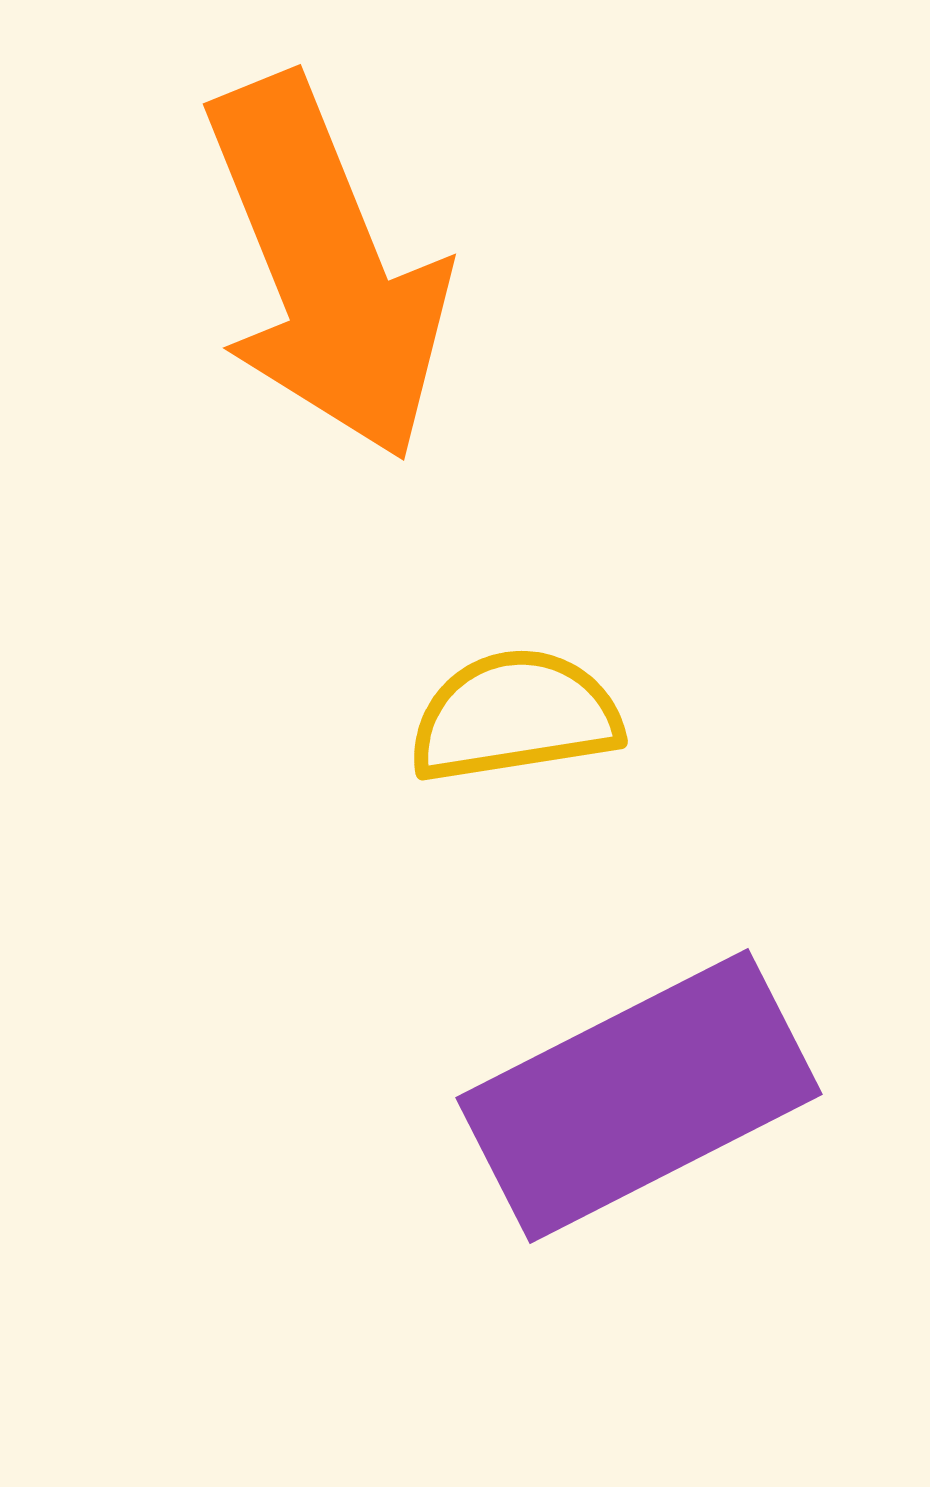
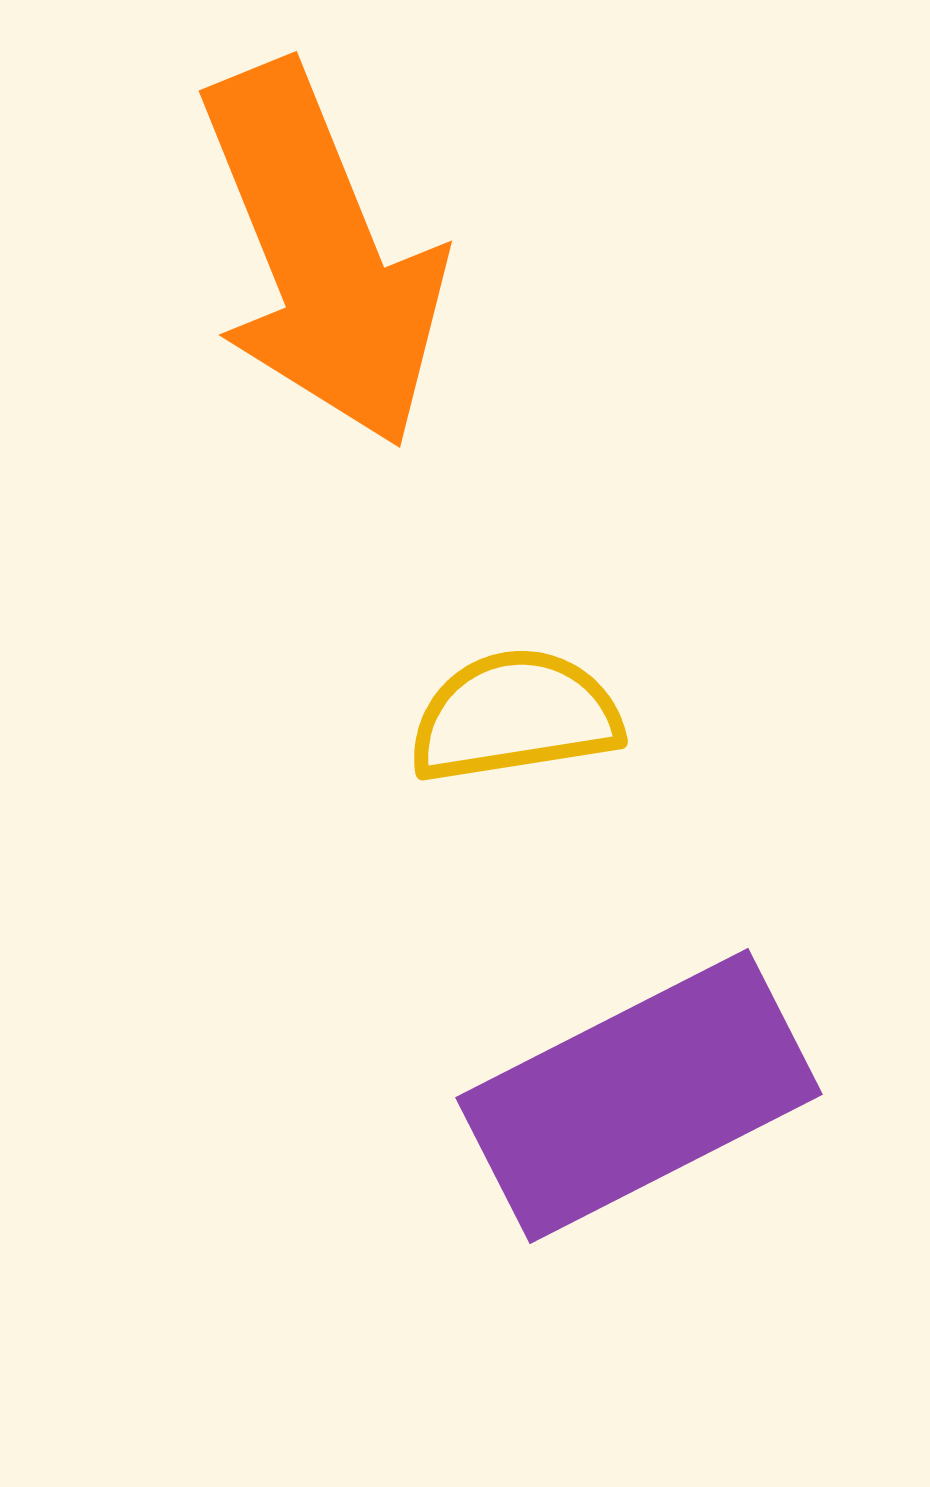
orange arrow: moved 4 px left, 13 px up
